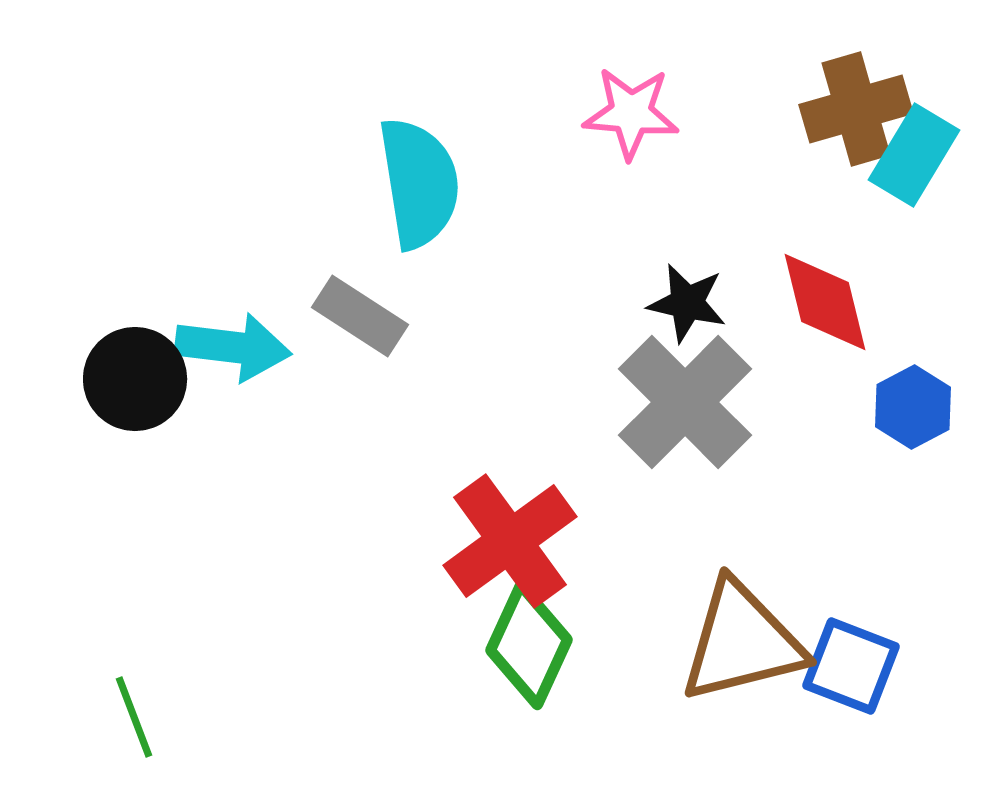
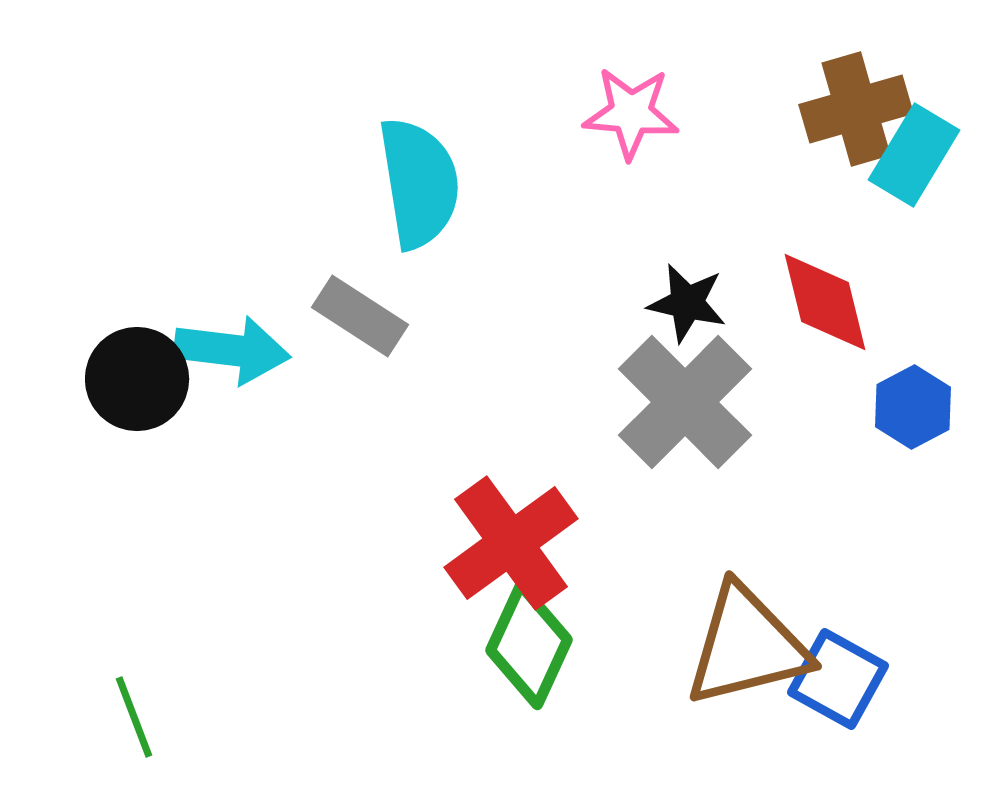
cyan arrow: moved 1 px left, 3 px down
black circle: moved 2 px right
red cross: moved 1 px right, 2 px down
brown triangle: moved 5 px right, 4 px down
blue square: moved 13 px left, 13 px down; rotated 8 degrees clockwise
